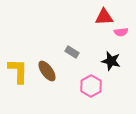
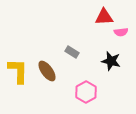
pink hexagon: moved 5 px left, 6 px down
